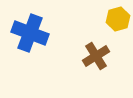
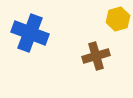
brown cross: rotated 16 degrees clockwise
